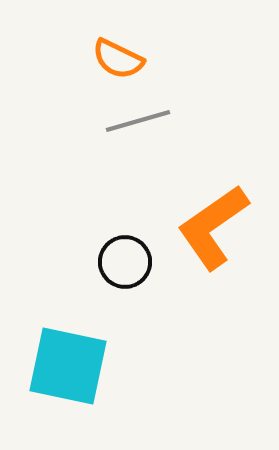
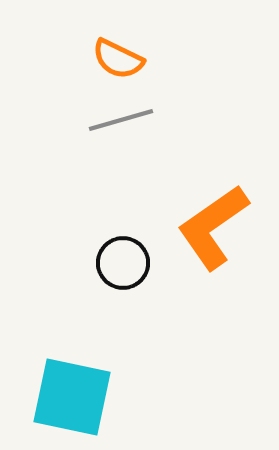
gray line: moved 17 px left, 1 px up
black circle: moved 2 px left, 1 px down
cyan square: moved 4 px right, 31 px down
